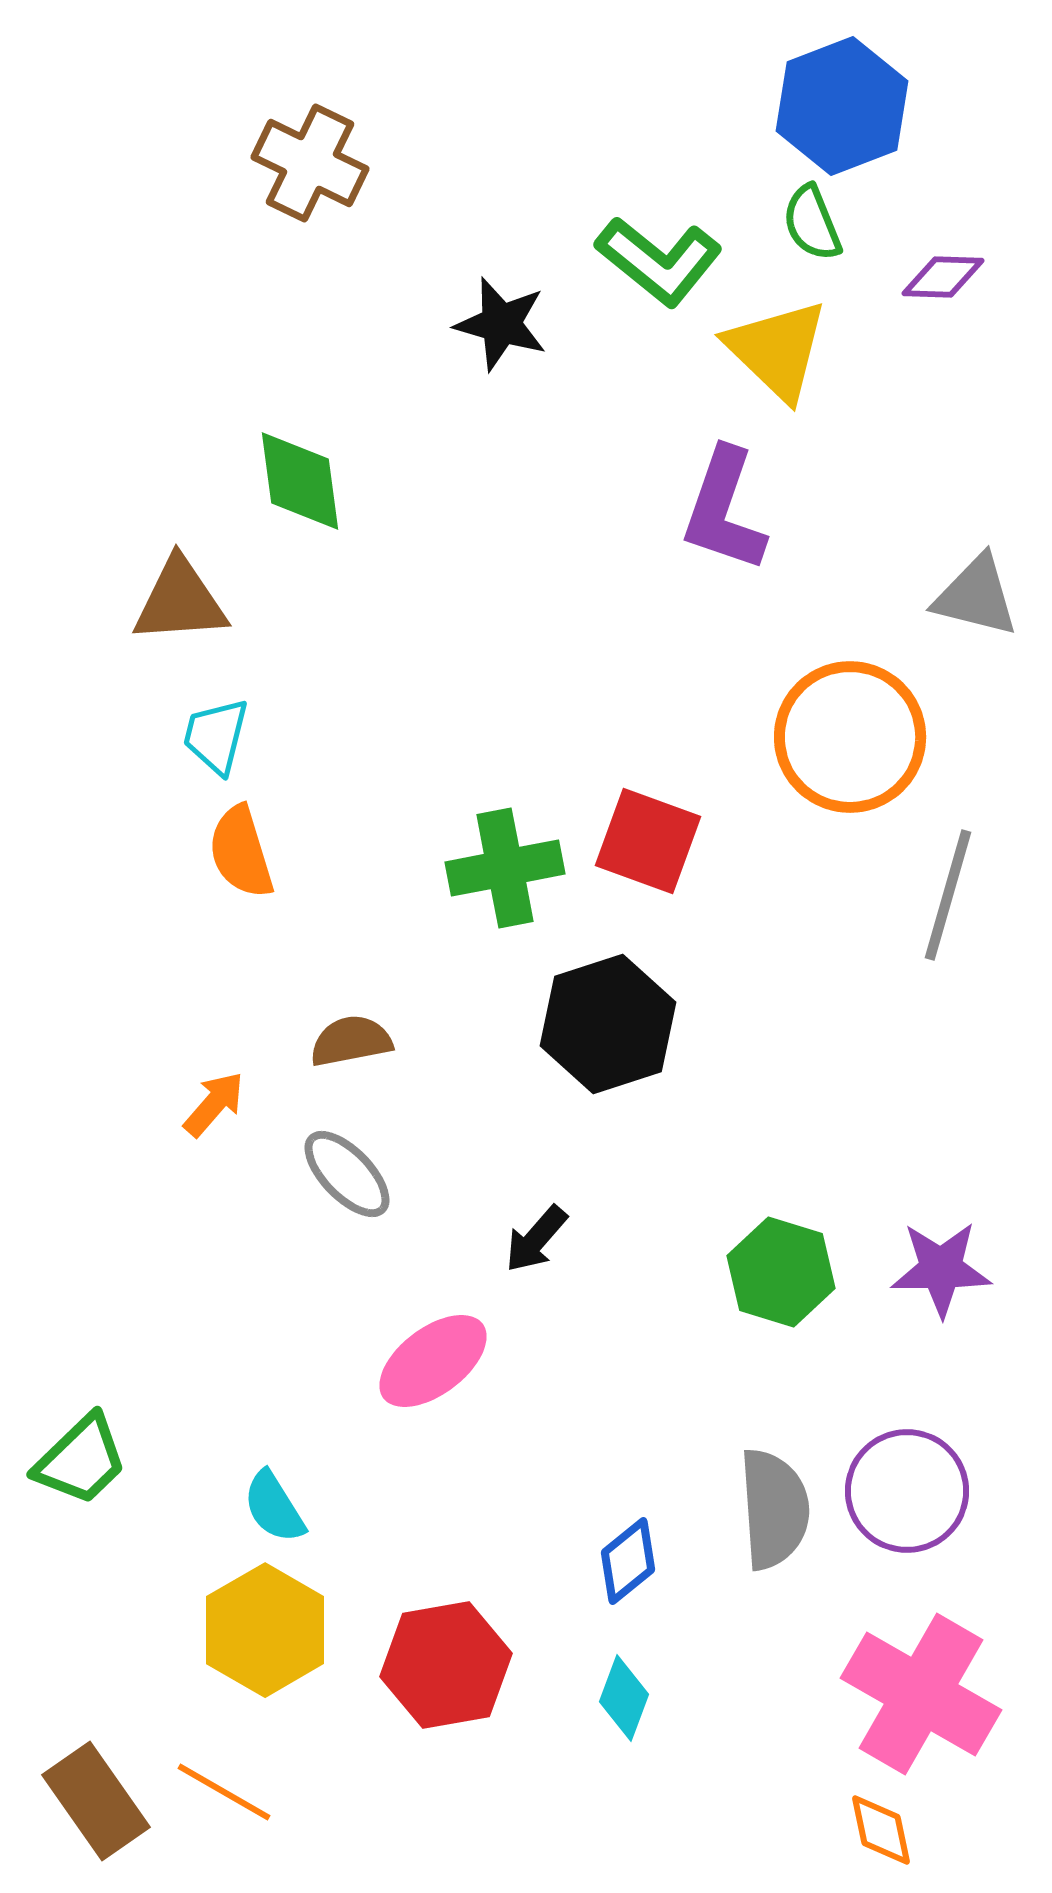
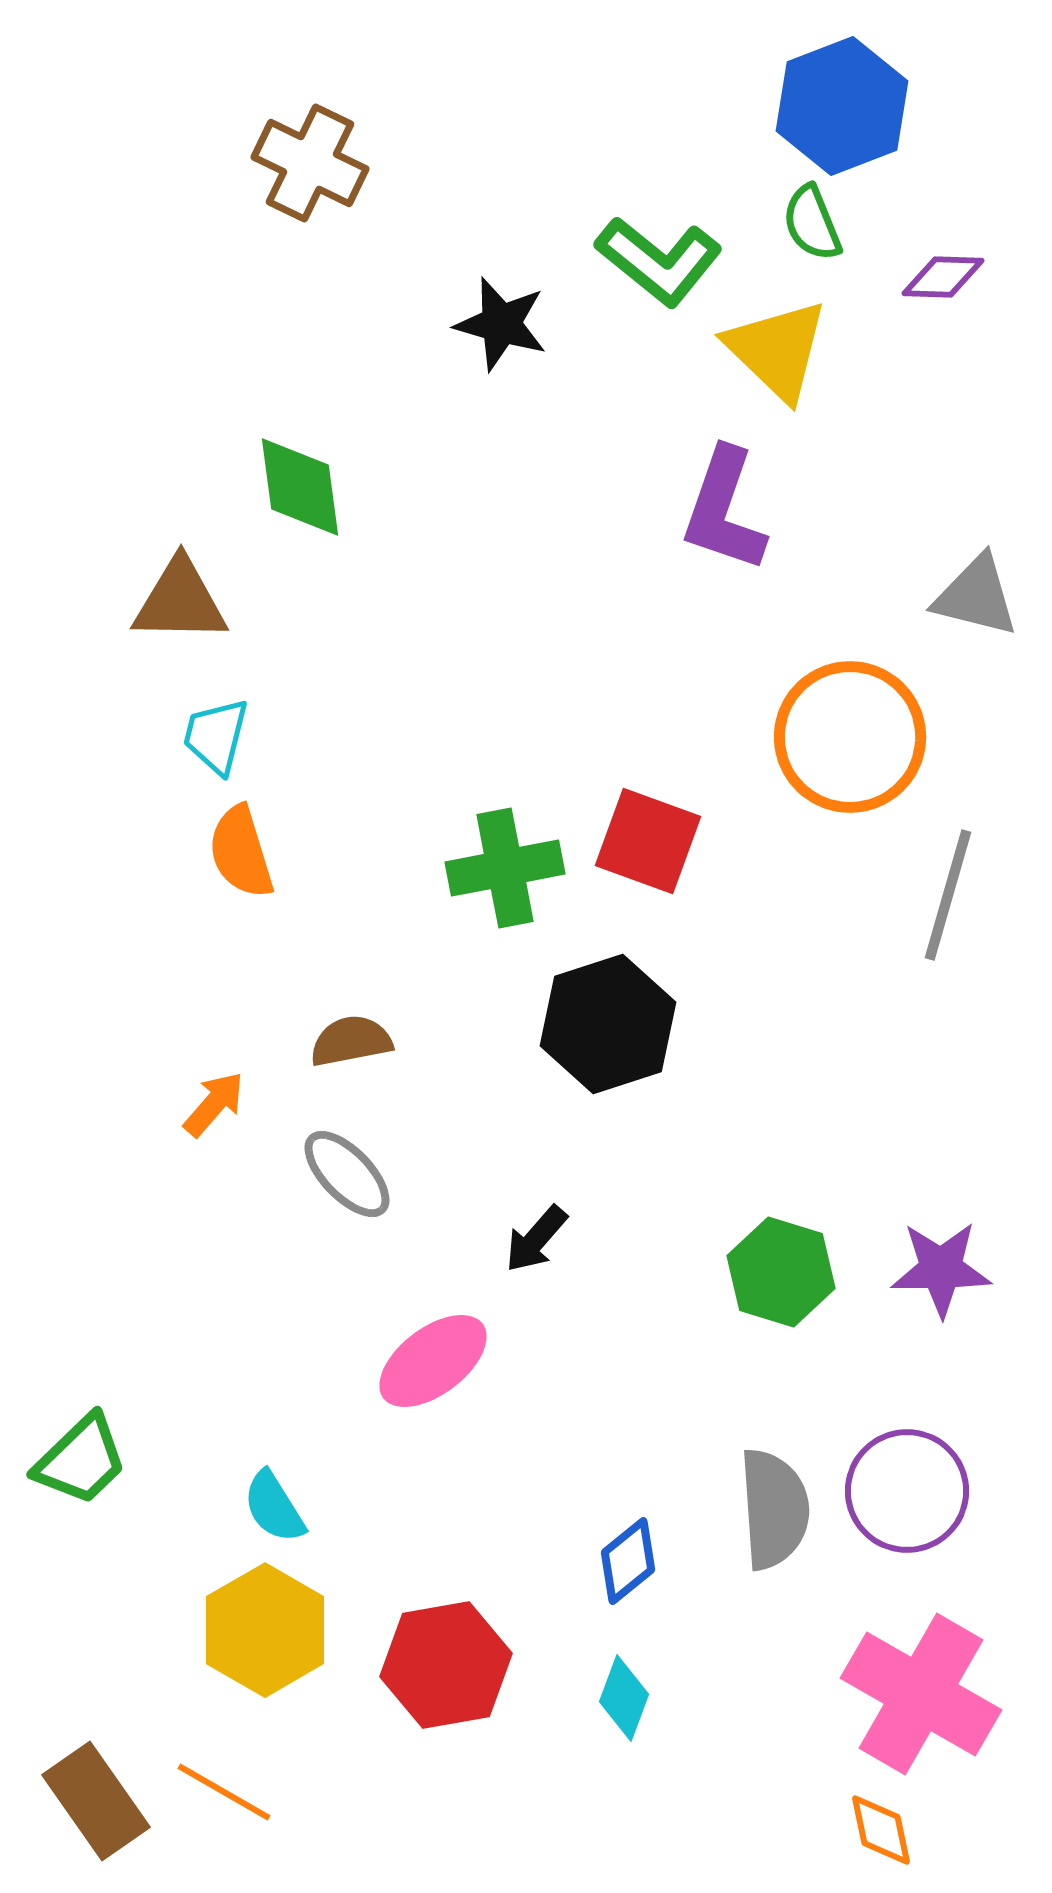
green diamond: moved 6 px down
brown triangle: rotated 5 degrees clockwise
